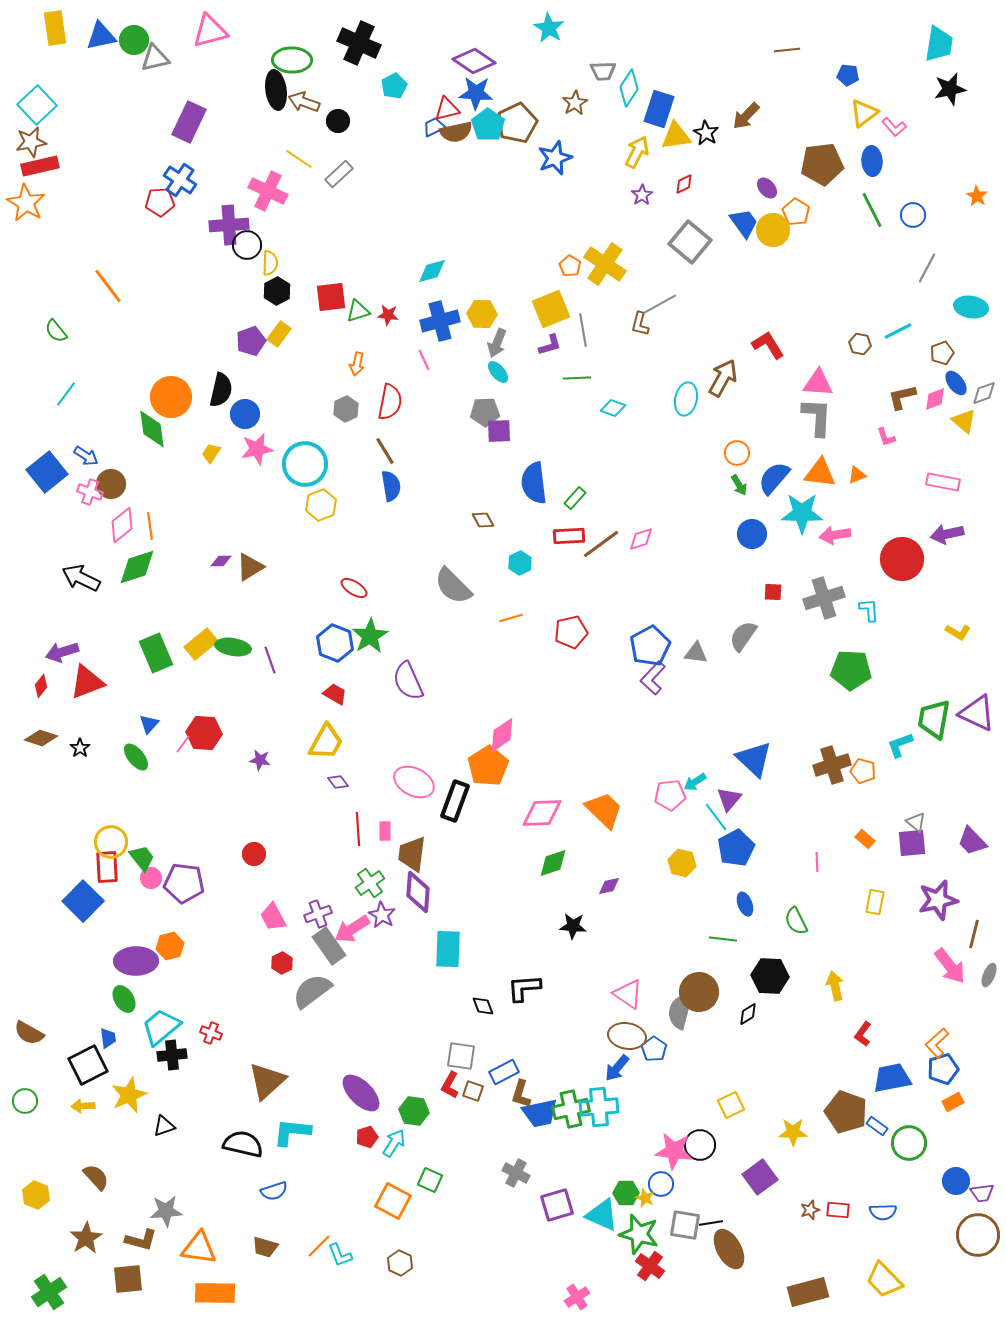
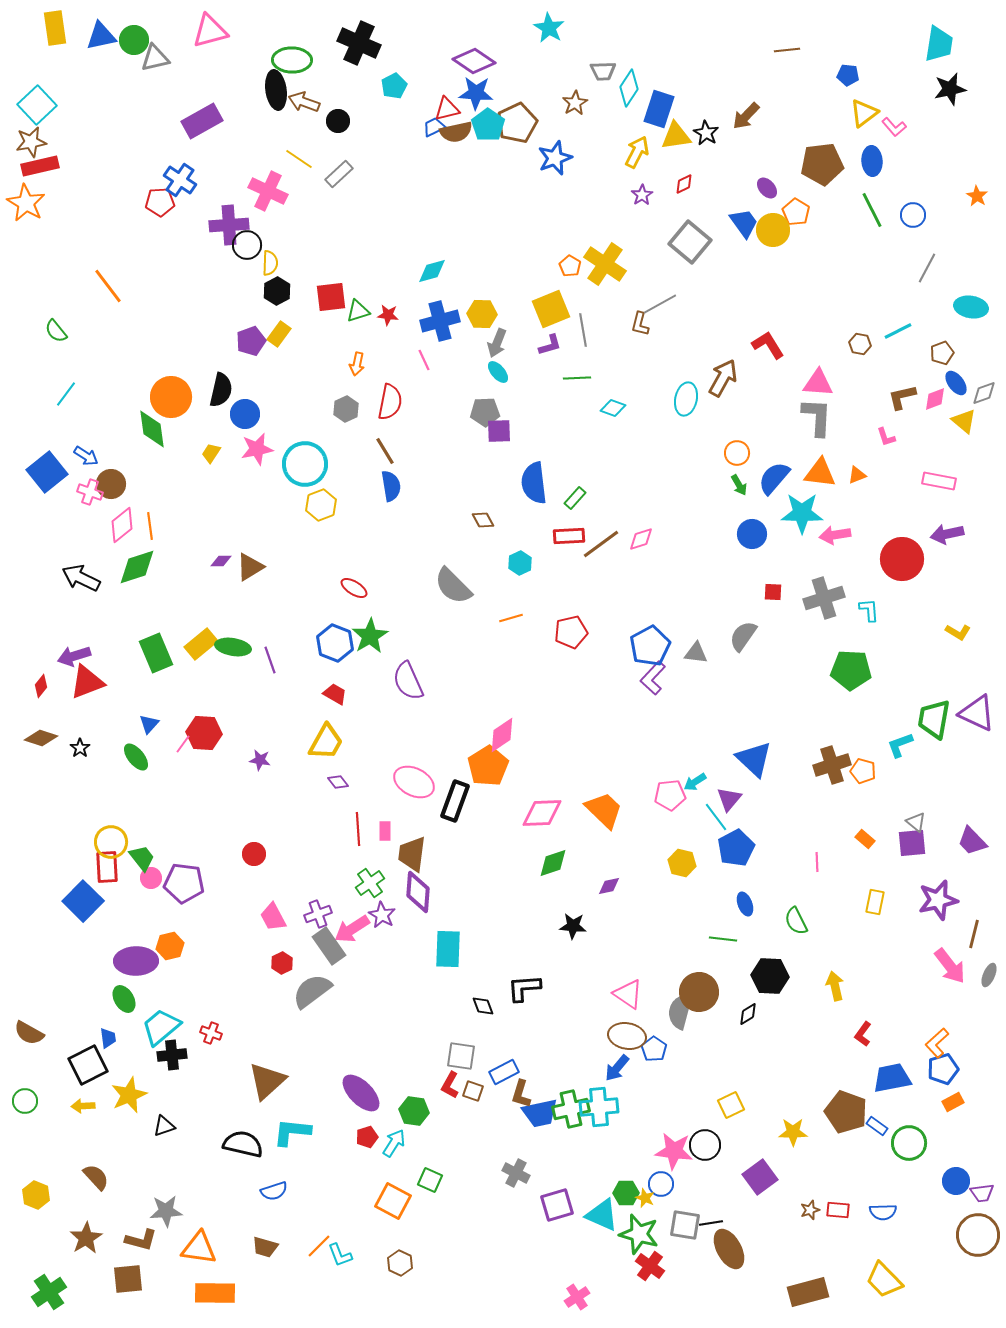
purple rectangle at (189, 122): moved 13 px right, 1 px up; rotated 36 degrees clockwise
pink rectangle at (943, 482): moved 4 px left, 1 px up
purple arrow at (62, 652): moved 12 px right, 4 px down
black circle at (700, 1145): moved 5 px right
